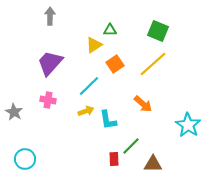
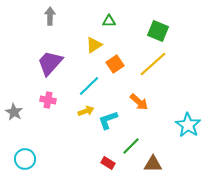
green triangle: moved 1 px left, 9 px up
orange arrow: moved 4 px left, 2 px up
cyan L-shape: rotated 80 degrees clockwise
red rectangle: moved 6 px left, 4 px down; rotated 56 degrees counterclockwise
